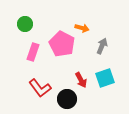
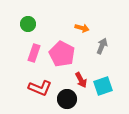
green circle: moved 3 px right
pink pentagon: moved 10 px down
pink rectangle: moved 1 px right, 1 px down
cyan square: moved 2 px left, 8 px down
red L-shape: rotated 30 degrees counterclockwise
